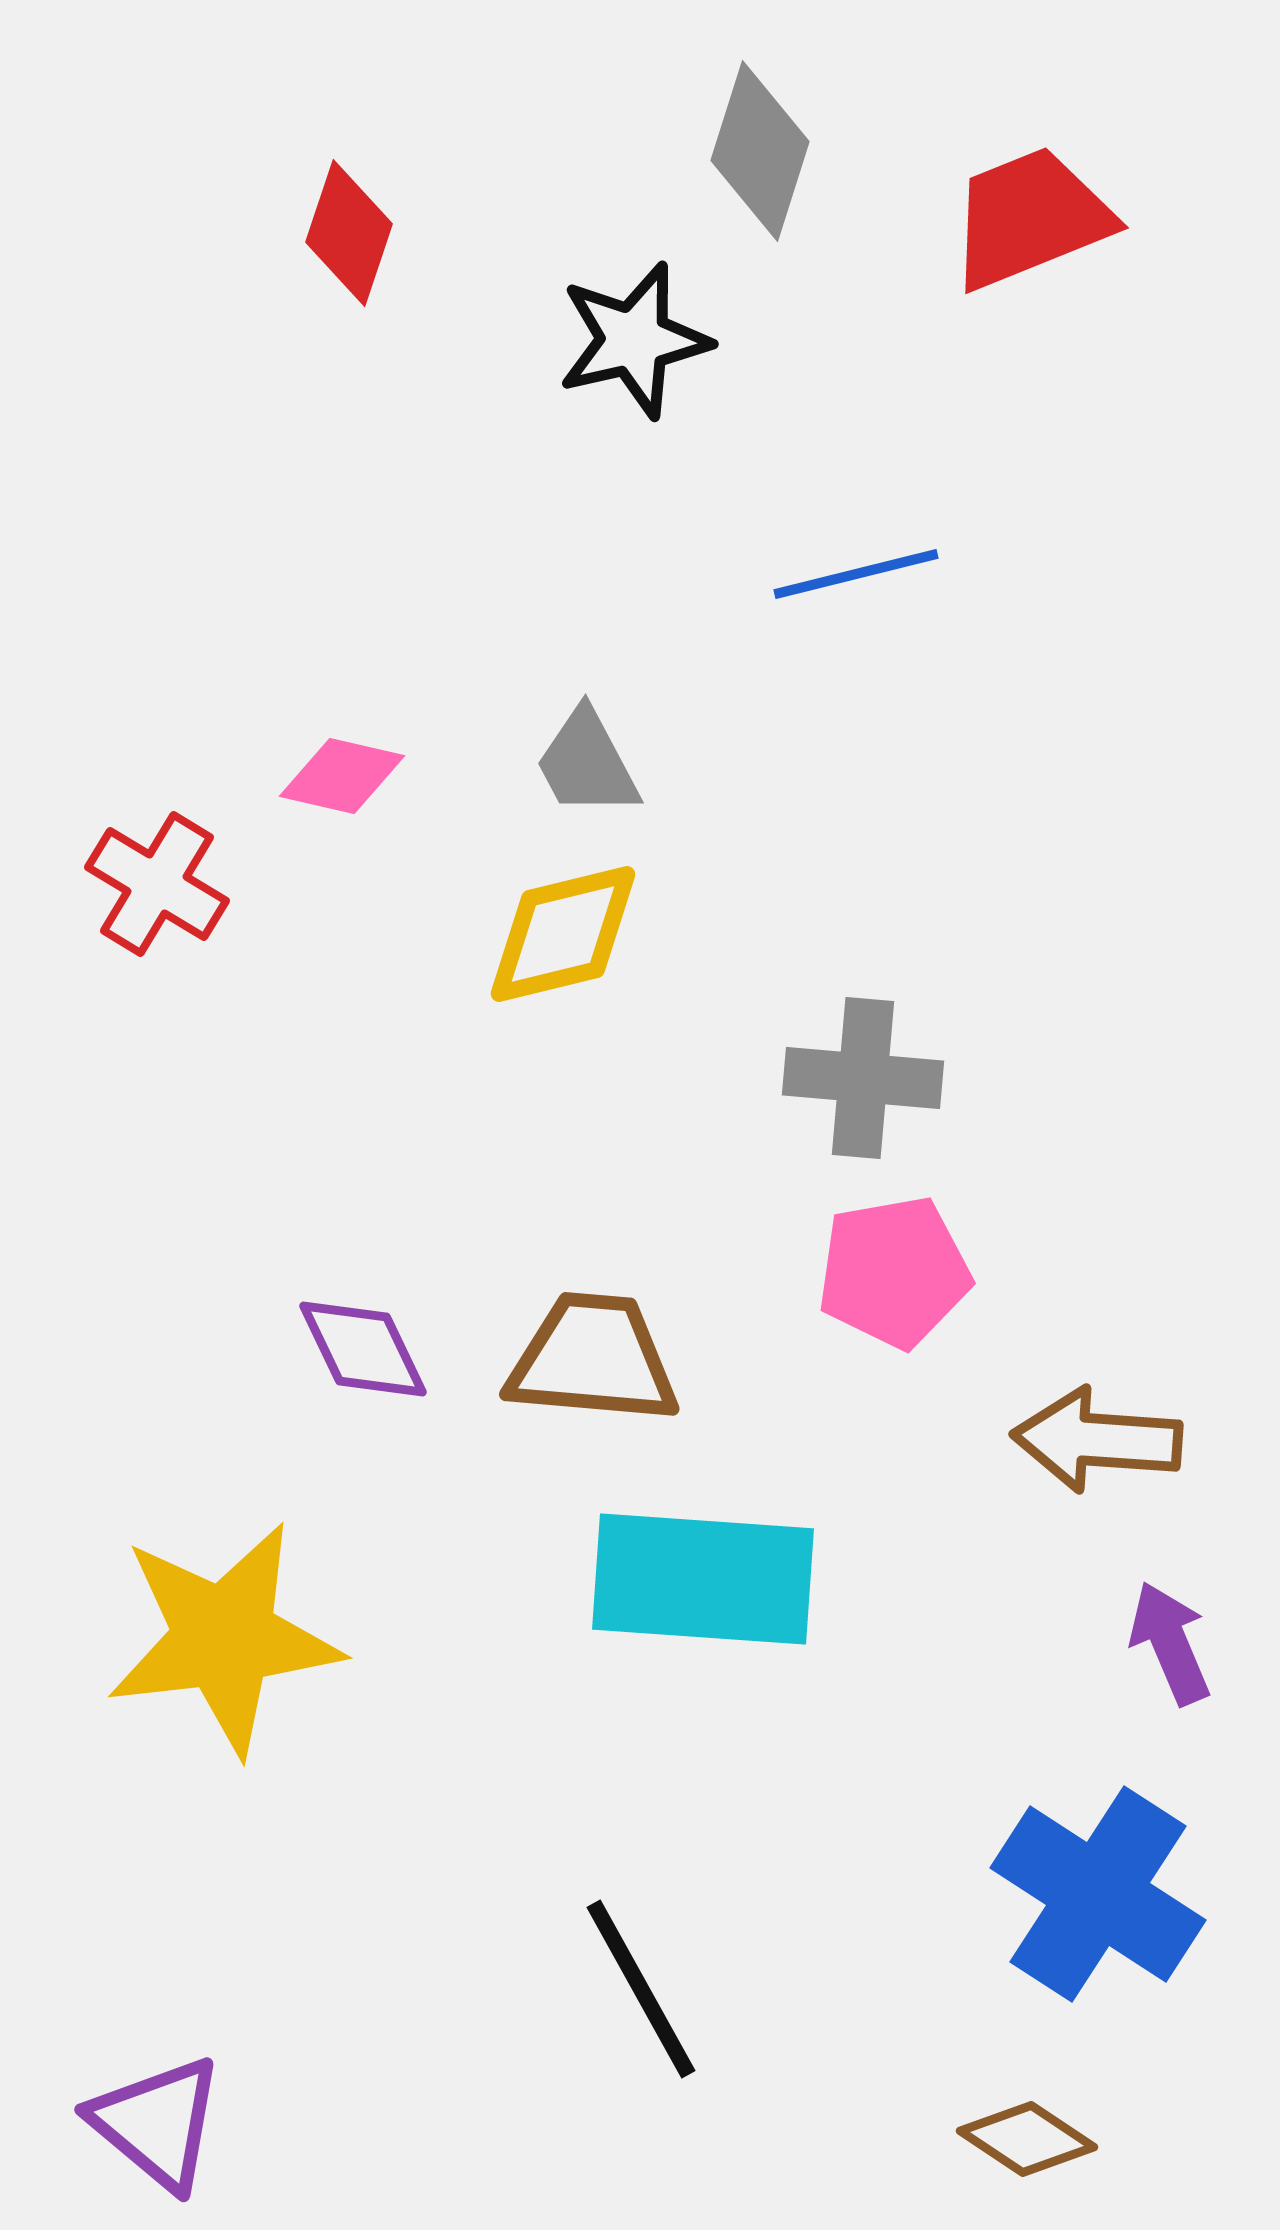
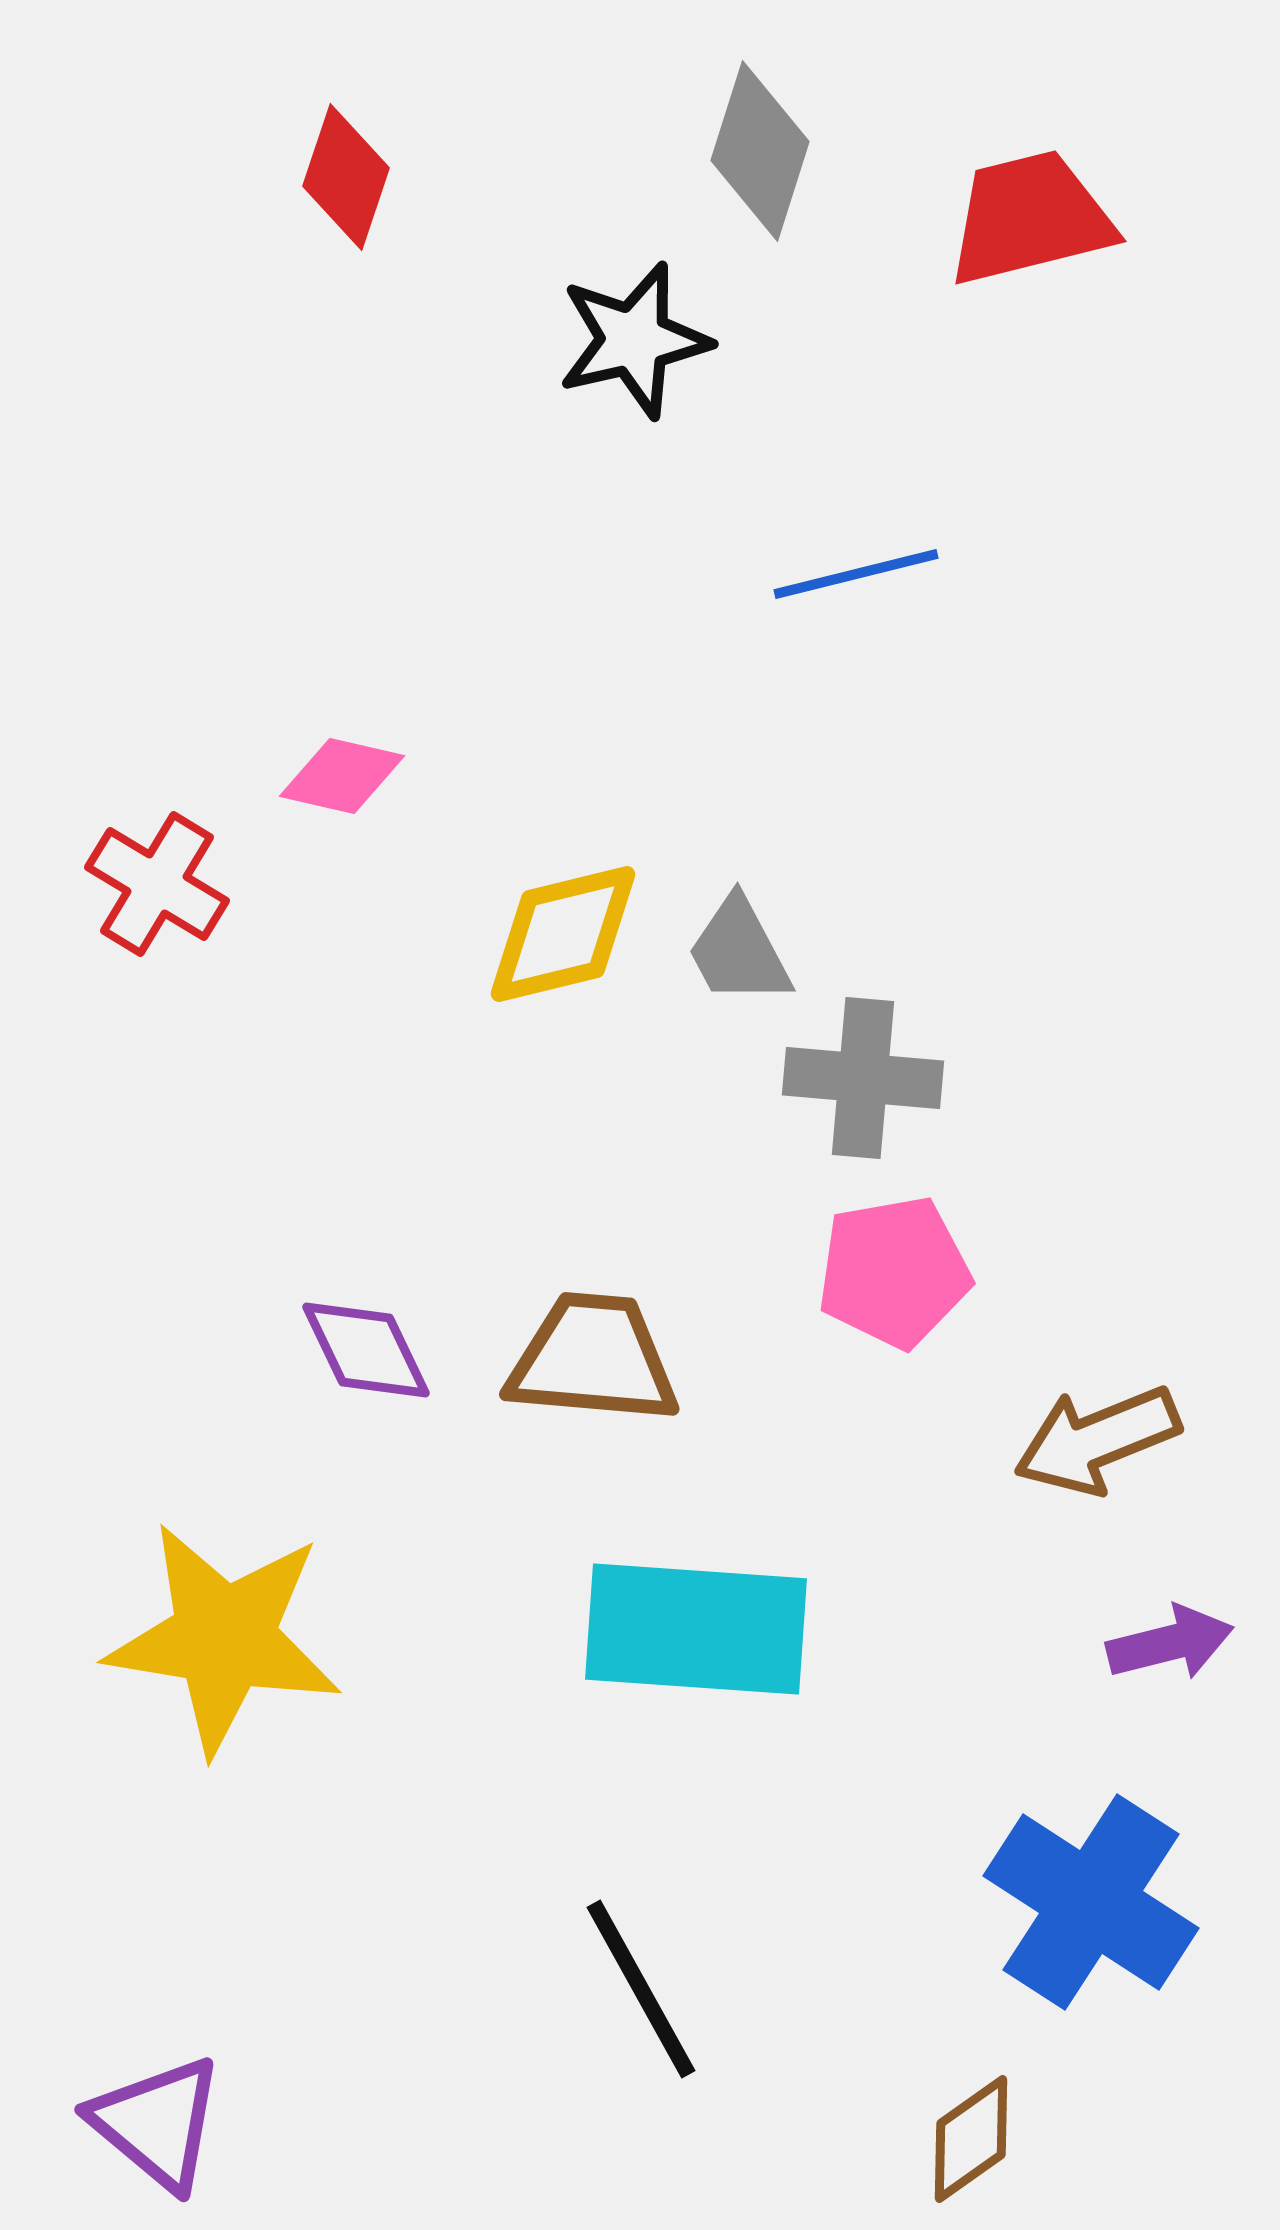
red trapezoid: rotated 8 degrees clockwise
red diamond: moved 3 px left, 56 px up
gray trapezoid: moved 152 px right, 188 px down
purple diamond: moved 3 px right, 1 px down
brown arrow: rotated 26 degrees counterclockwise
cyan rectangle: moved 7 px left, 50 px down
yellow star: rotated 16 degrees clockwise
purple arrow: rotated 99 degrees clockwise
blue cross: moved 7 px left, 8 px down
brown diamond: moved 56 px left; rotated 69 degrees counterclockwise
